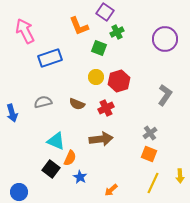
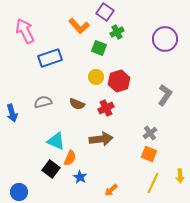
orange L-shape: rotated 20 degrees counterclockwise
